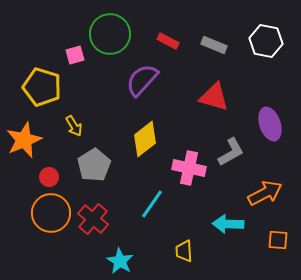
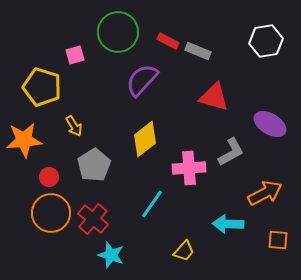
green circle: moved 8 px right, 2 px up
white hexagon: rotated 20 degrees counterclockwise
gray rectangle: moved 16 px left, 6 px down
purple ellipse: rotated 40 degrees counterclockwise
orange star: rotated 18 degrees clockwise
pink cross: rotated 16 degrees counterclockwise
yellow trapezoid: rotated 135 degrees counterclockwise
cyan star: moved 9 px left, 6 px up; rotated 12 degrees counterclockwise
